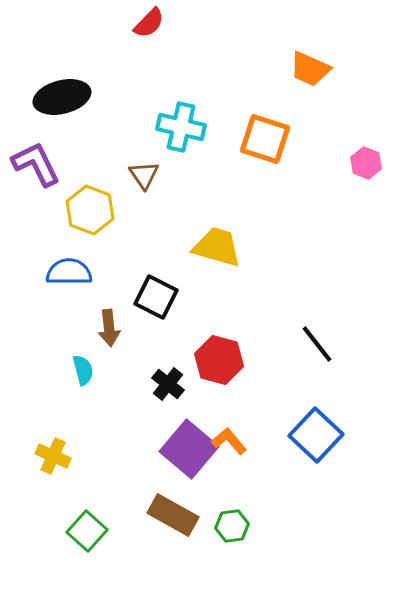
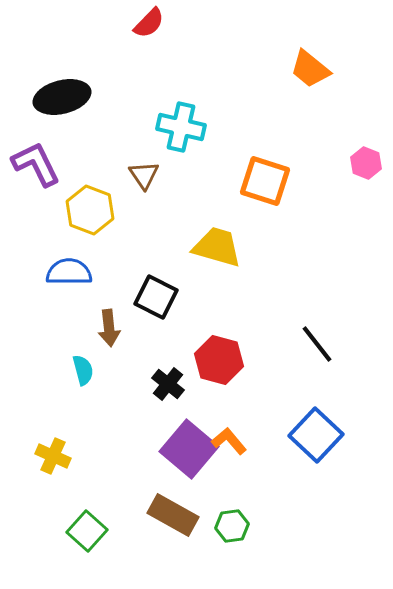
orange trapezoid: rotated 15 degrees clockwise
orange square: moved 42 px down
